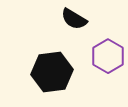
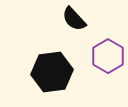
black semicircle: rotated 16 degrees clockwise
